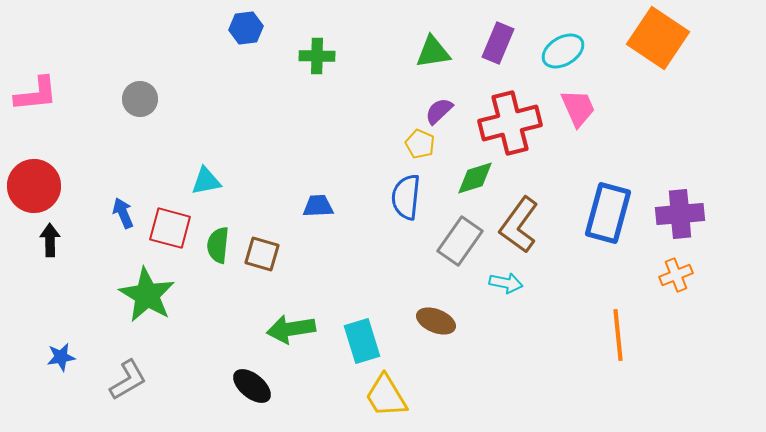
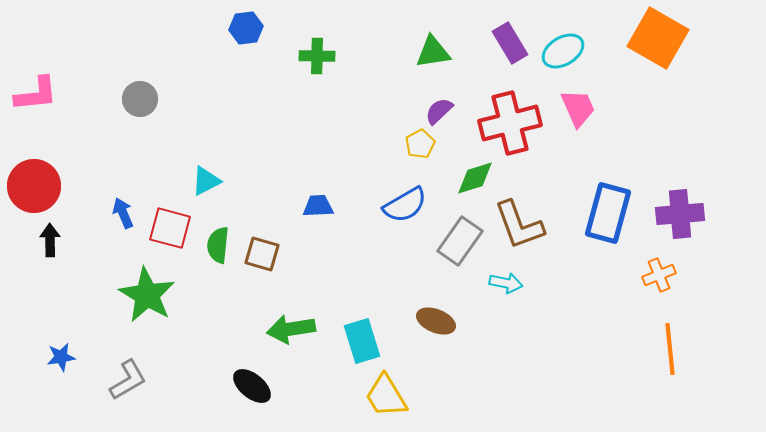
orange square: rotated 4 degrees counterclockwise
purple rectangle: moved 12 px right; rotated 54 degrees counterclockwise
yellow pentagon: rotated 20 degrees clockwise
cyan triangle: rotated 16 degrees counterclockwise
blue semicircle: moved 1 px left, 8 px down; rotated 126 degrees counterclockwise
brown L-shape: rotated 56 degrees counterclockwise
orange cross: moved 17 px left
orange line: moved 52 px right, 14 px down
